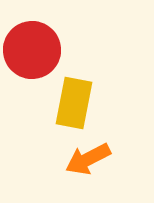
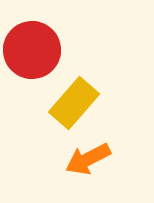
yellow rectangle: rotated 30 degrees clockwise
